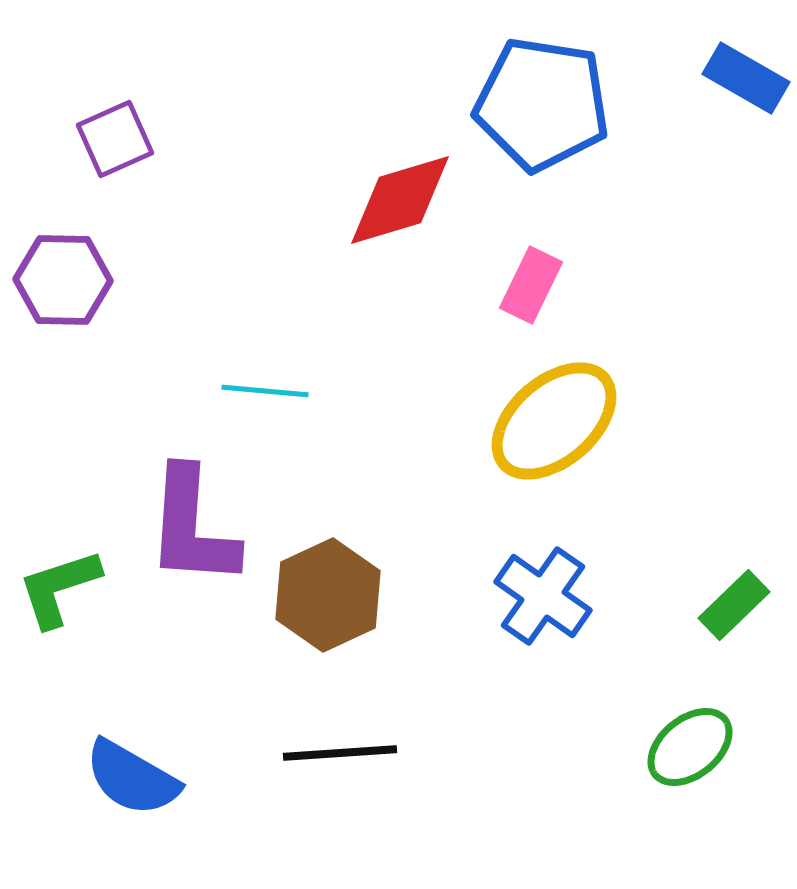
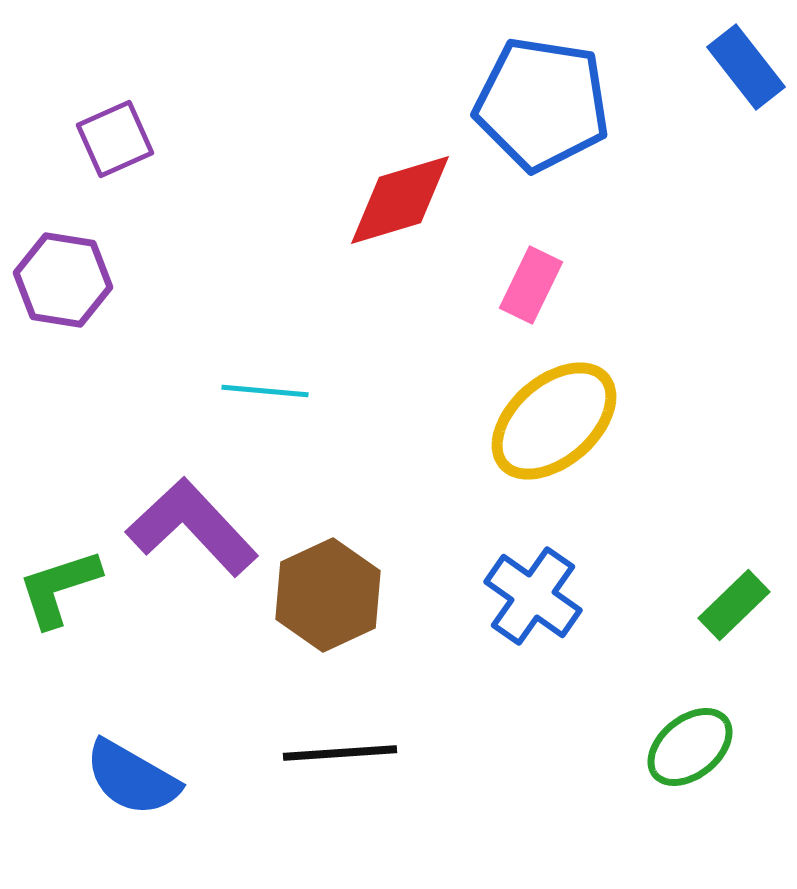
blue rectangle: moved 11 px up; rotated 22 degrees clockwise
purple hexagon: rotated 8 degrees clockwise
purple L-shape: rotated 133 degrees clockwise
blue cross: moved 10 px left
